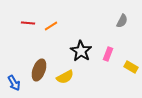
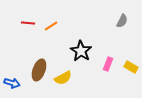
pink rectangle: moved 10 px down
yellow semicircle: moved 2 px left, 1 px down
blue arrow: moved 2 px left; rotated 42 degrees counterclockwise
